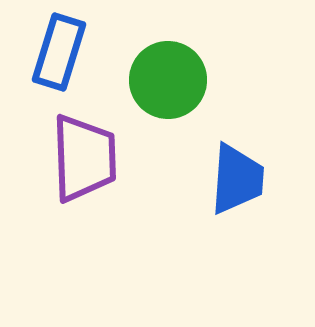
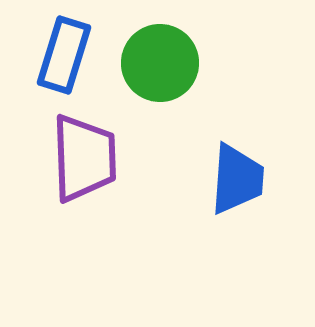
blue rectangle: moved 5 px right, 3 px down
green circle: moved 8 px left, 17 px up
